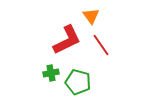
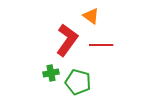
orange triangle: rotated 18 degrees counterclockwise
red L-shape: rotated 28 degrees counterclockwise
red line: rotated 55 degrees counterclockwise
